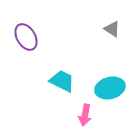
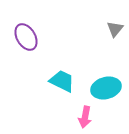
gray triangle: moved 3 px right; rotated 36 degrees clockwise
cyan ellipse: moved 4 px left
pink arrow: moved 2 px down
